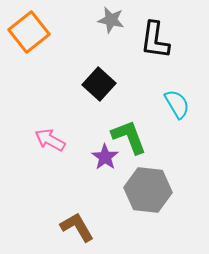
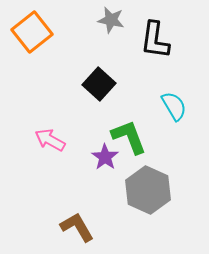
orange square: moved 3 px right
cyan semicircle: moved 3 px left, 2 px down
gray hexagon: rotated 18 degrees clockwise
